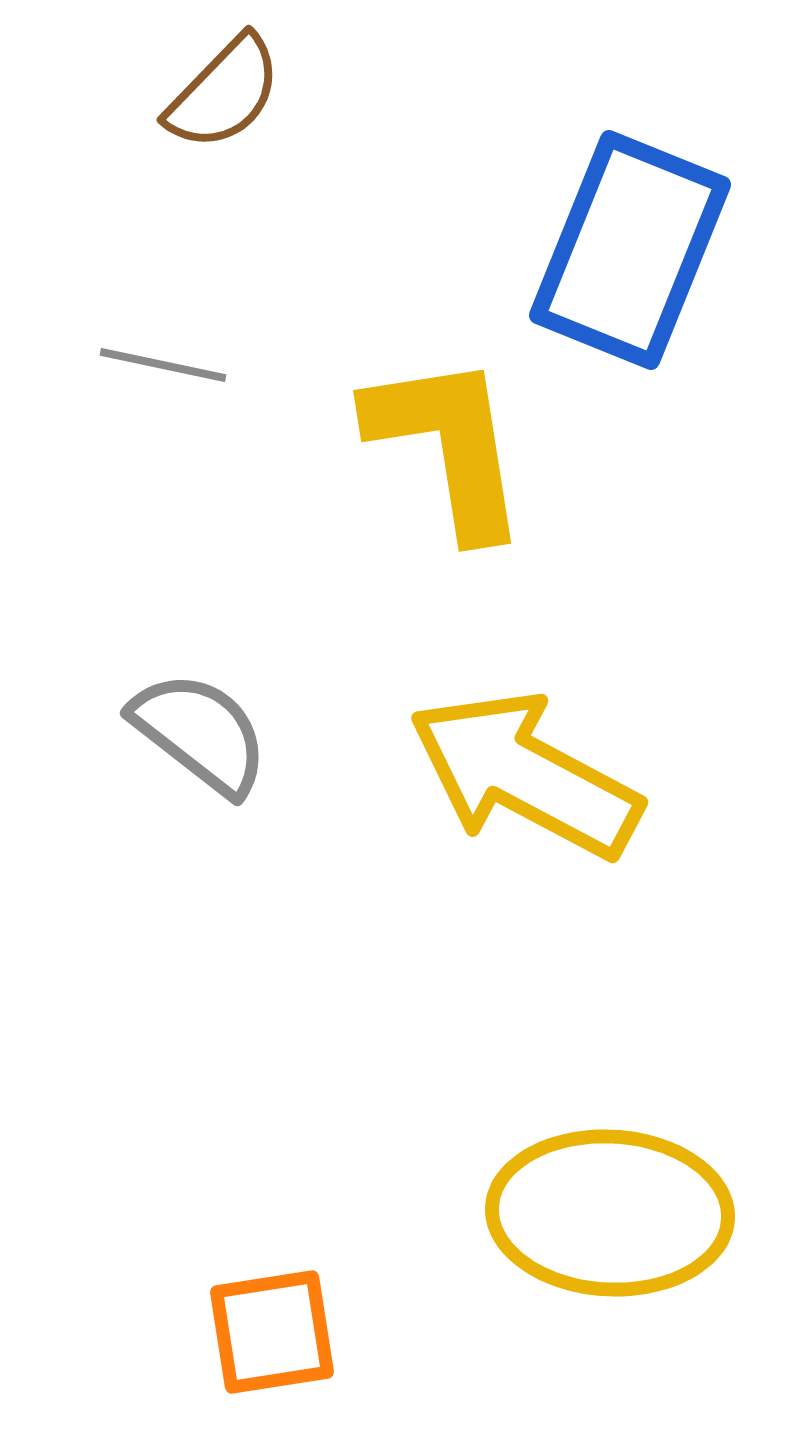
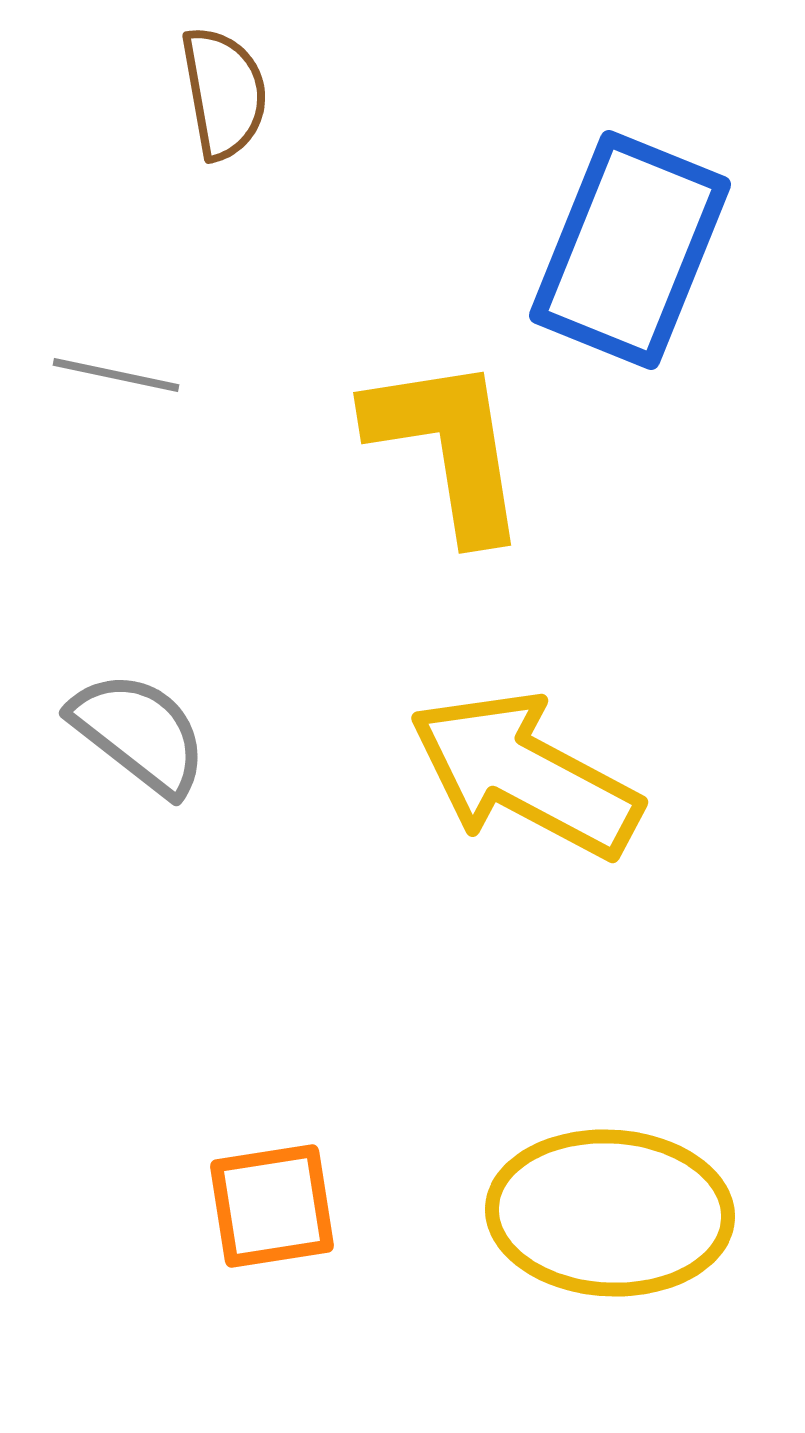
brown semicircle: rotated 54 degrees counterclockwise
gray line: moved 47 px left, 10 px down
yellow L-shape: moved 2 px down
gray semicircle: moved 61 px left
orange square: moved 126 px up
